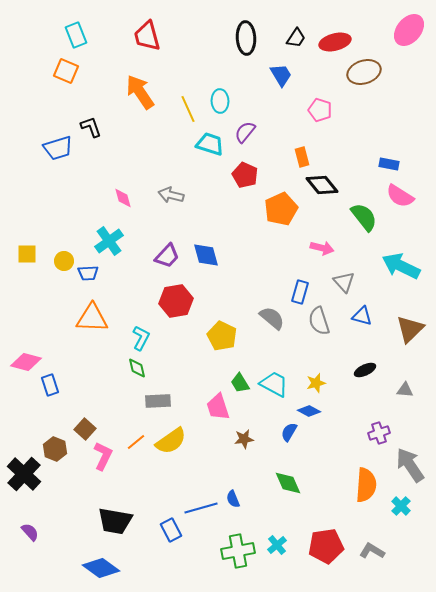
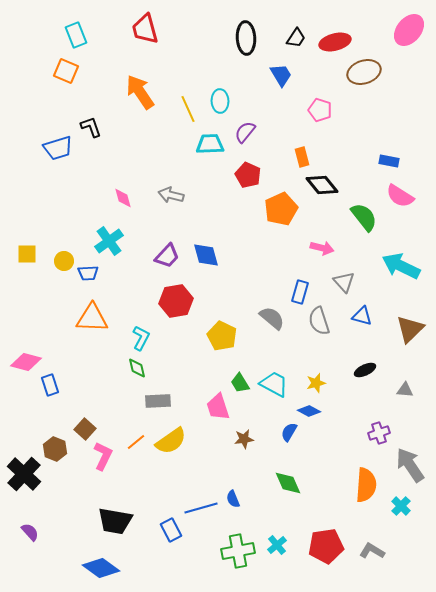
red trapezoid at (147, 36): moved 2 px left, 7 px up
cyan trapezoid at (210, 144): rotated 20 degrees counterclockwise
blue rectangle at (389, 164): moved 3 px up
red pentagon at (245, 175): moved 3 px right
